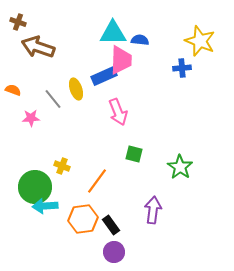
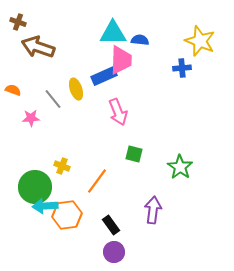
orange hexagon: moved 16 px left, 4 px up
